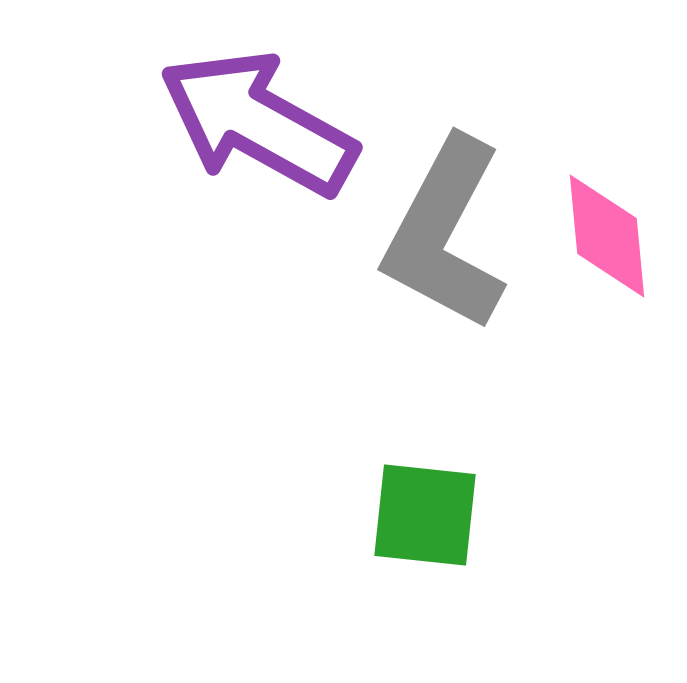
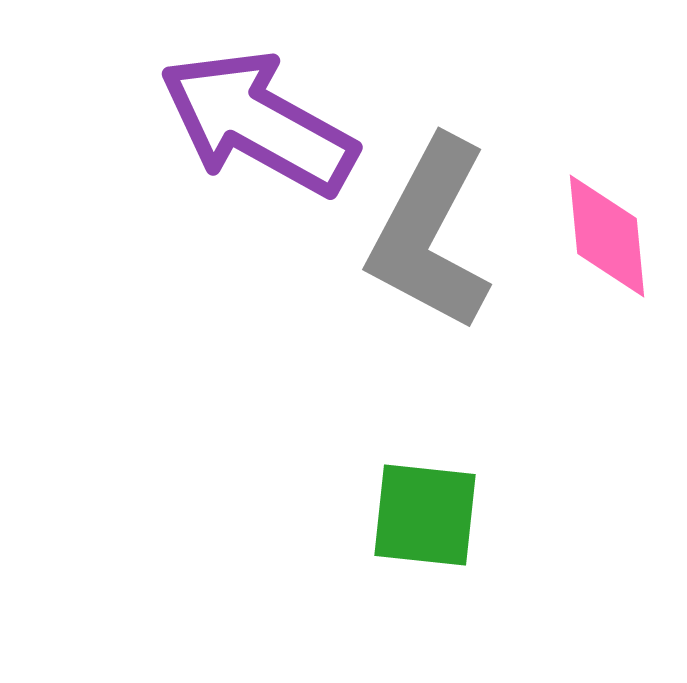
gray L-shape: moved 15 px left
